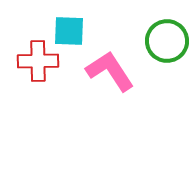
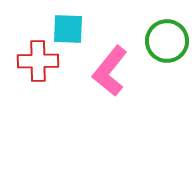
cyan square: moved 1 px left, 2 px up
pink L-shape: rotated 108 degrees counterclockwise
